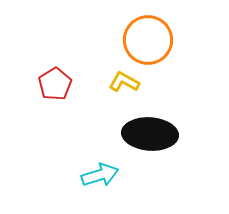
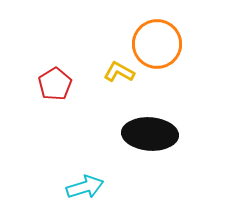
orange circle: moved 9 px right, 4 px down
yellow L-shape: moved 5 px left, 10 px up
cyan arrow: moved 15 px left, 12 px down
